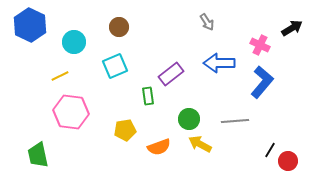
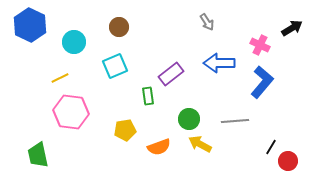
yellow line: moved 2 px down
black line: moved 1 px right, 3 px up
